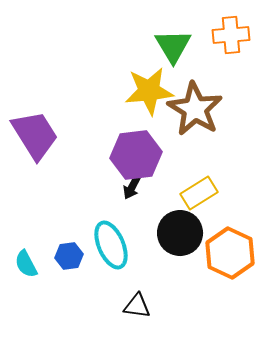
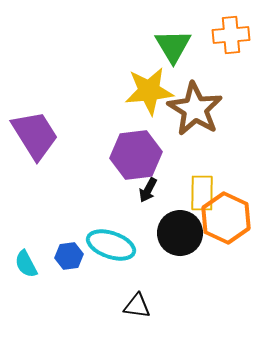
black arrow: moved 16 px right, 3 px down
yellow rectangle: moved 3 px right; rotated 57 degrees counterclockwise
cyan ellipse: rotated 48 degrees counterclockwise
orange hexagon: moved 4 px left, 35 px up
